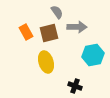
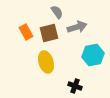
gray arrow: rotated 18 degrees counterclockwise
